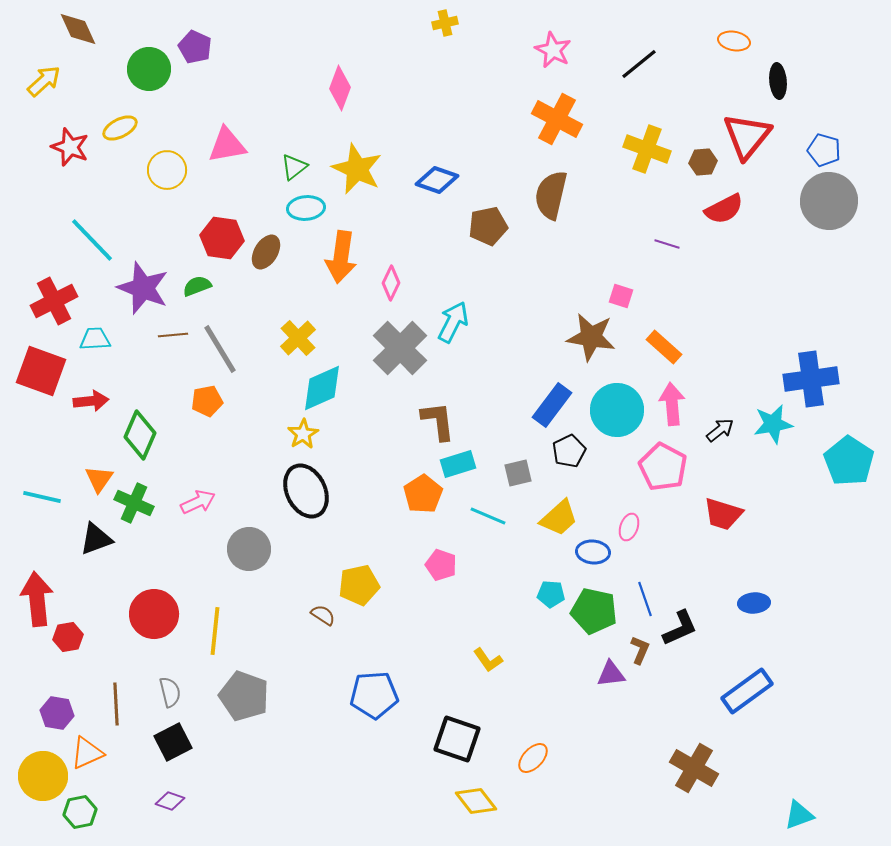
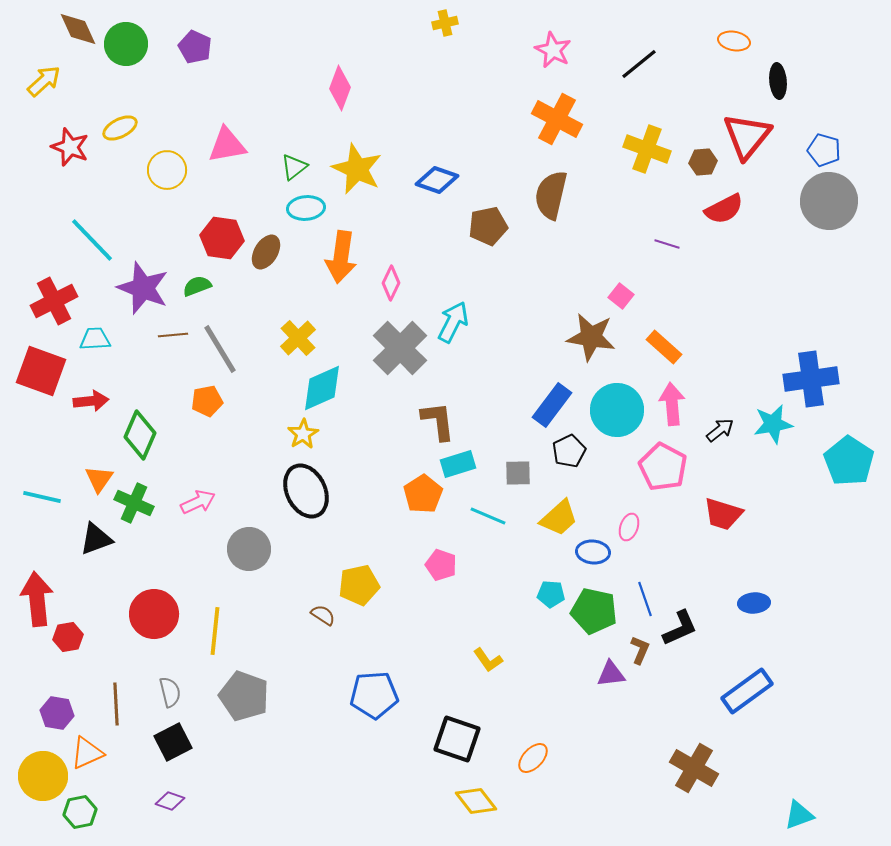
green circle at (149, 69): moved 23 px left, 25 px up
pink square at (621, 296): rotated 20 degrees clockwise
gray square at (518, 473): rotated 12 degrees clockwise
